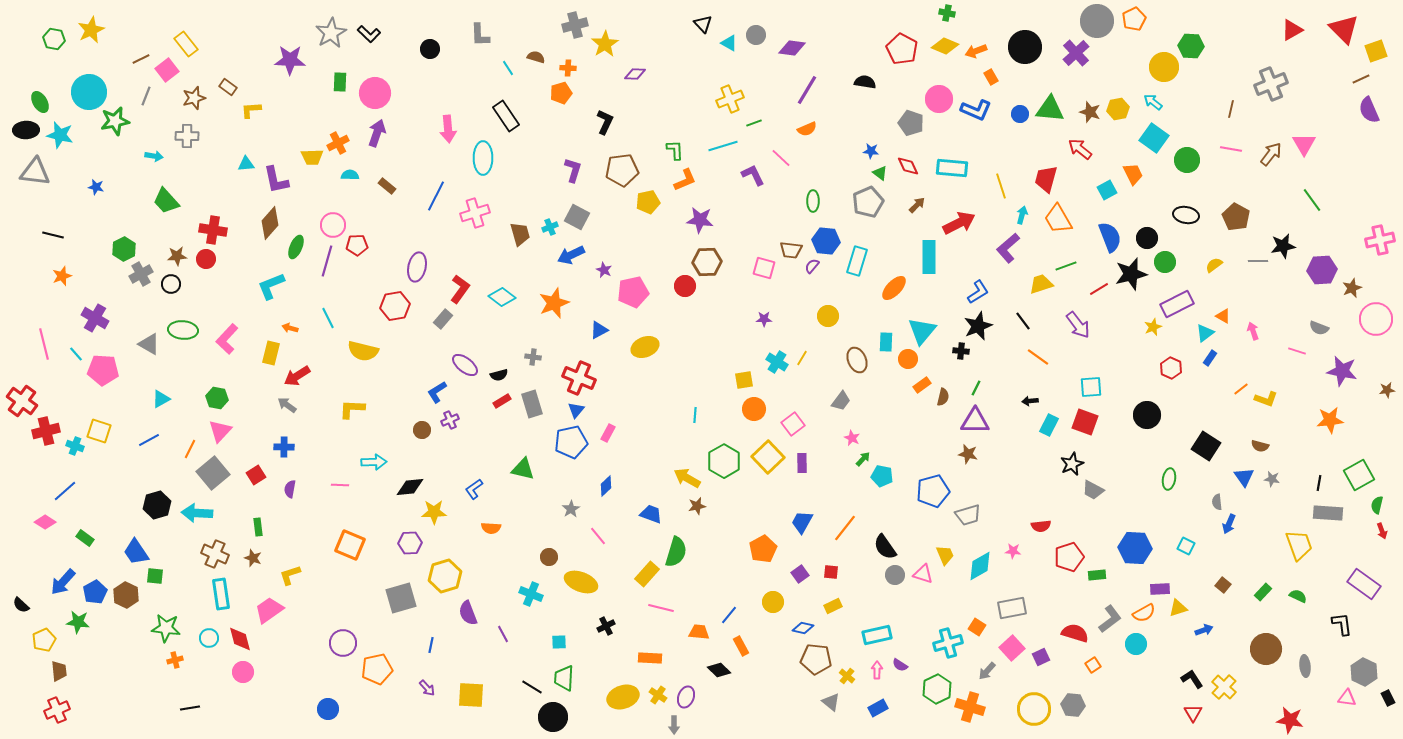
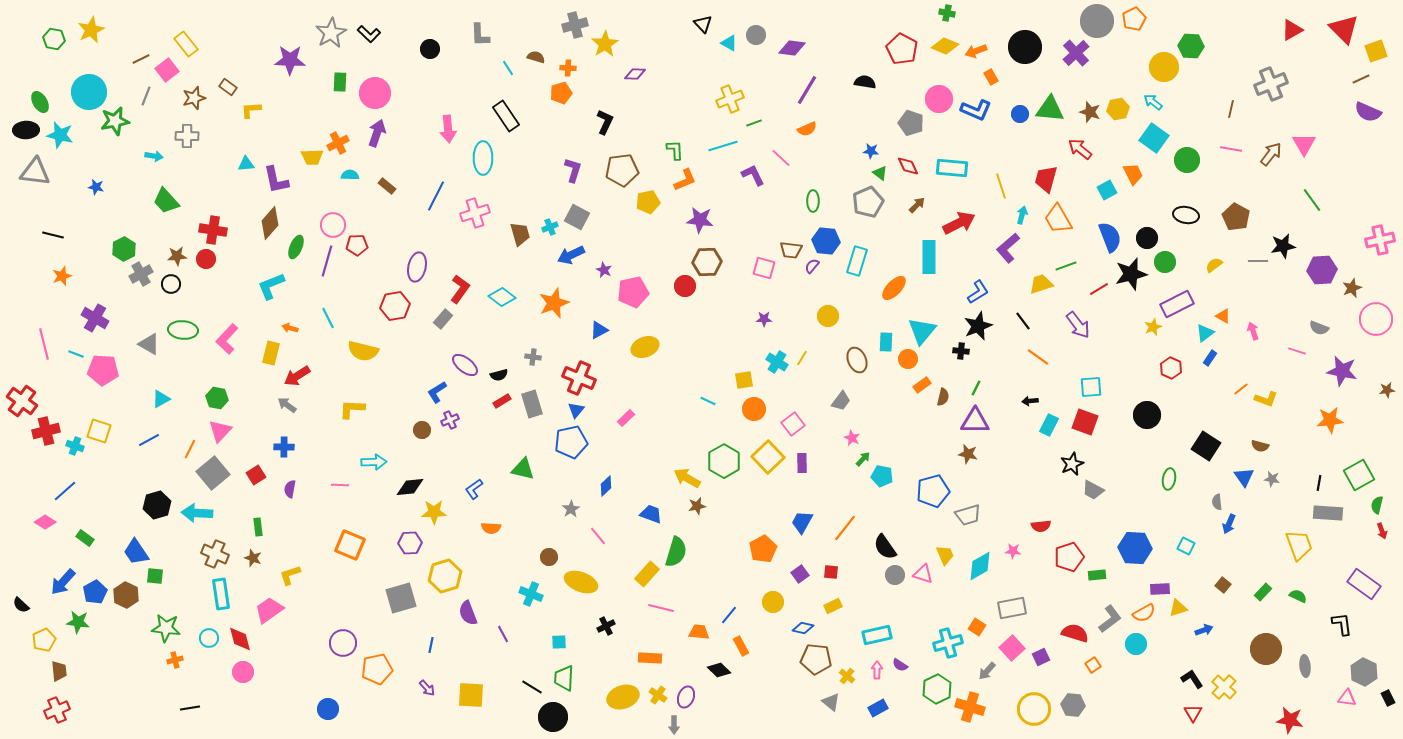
purple semicircle at (1369, 110): moved 1 px left, 2 px down; rotated 44 degrees counterclockwise
cyan line at (76, 354): rotated 28 degrees counterclockwise
cyan line at (695, 415): moved 13 px right, 14 px up; rotated 70 degrees counterclockwise
pink rectangle at (608, 433): moved 18 px right, 15 px up; rotated 18 degrees clockwise
